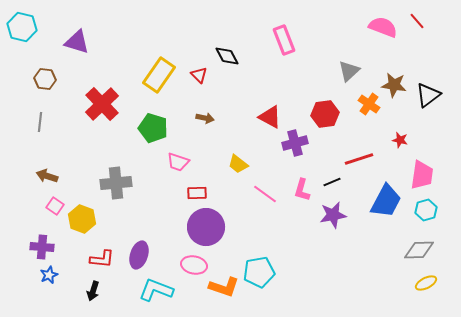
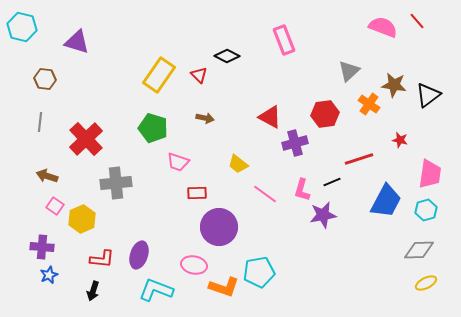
black diamond at (227, 56): rotated 35 degrees counterclockwise
red cross at (102, 104): moved 16 px left, 35 px down
pink trapezoid at (422, 175): moved 8 px right, 1 px up
purple star at (333, 215): moved 10 px left
yellow hexagon at (82, 219): rotated 16 degrees clockwise
purple circle at (206, 227): moved 13 px right
